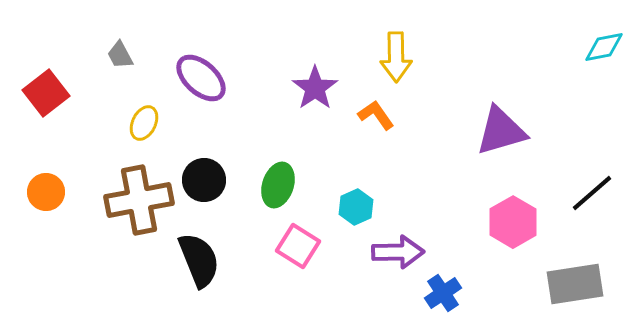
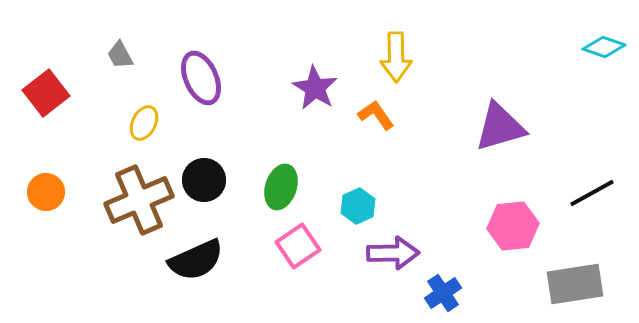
cyan diamond: rotated 30 degrees clockwise
purple ellipse: rotated 24 degrees clockwise
purple star: rotated 6 degrees counterclockwise
purple triangle: moved 1 px left, 4 px up
green ellipse: moved 3 px right, 2 px down
black line: rotated 12 degrees clockwise
brown cross: rotated 12 degrees counterclockwise
cyan hexagon: moved 2 px right, 1 px up
pink hexagon: moved 4 px down; rotated 24 degrees clockwise
pink square: rotated 24 degrees clockwise
purple arrow: moved 5 px left, 1 px down
black semicircle: moved 3 px left; rotated 88 degrees clockwise
